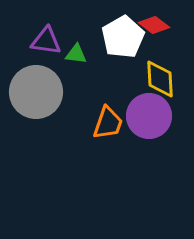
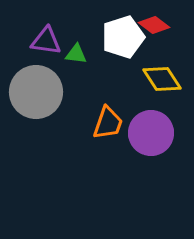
white pentagon: rotated 12 degrees clockwise
yellow diamond: moved 2 px right; rotated 30 degrees counterclockwise
purple circle: moved 2 px right, 17 px down
